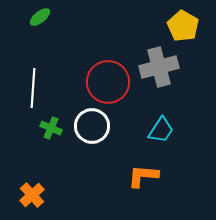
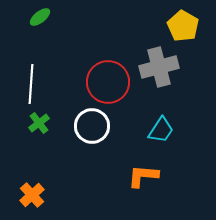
white line: moved 2 px left, 4 px up
green cross: moved 12 px left, 5 px up; rotated 30 degrees clockwise
